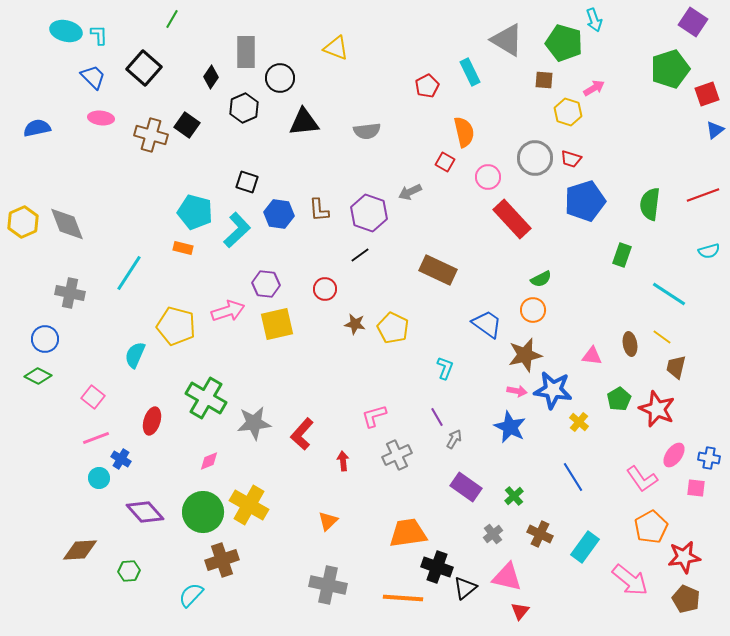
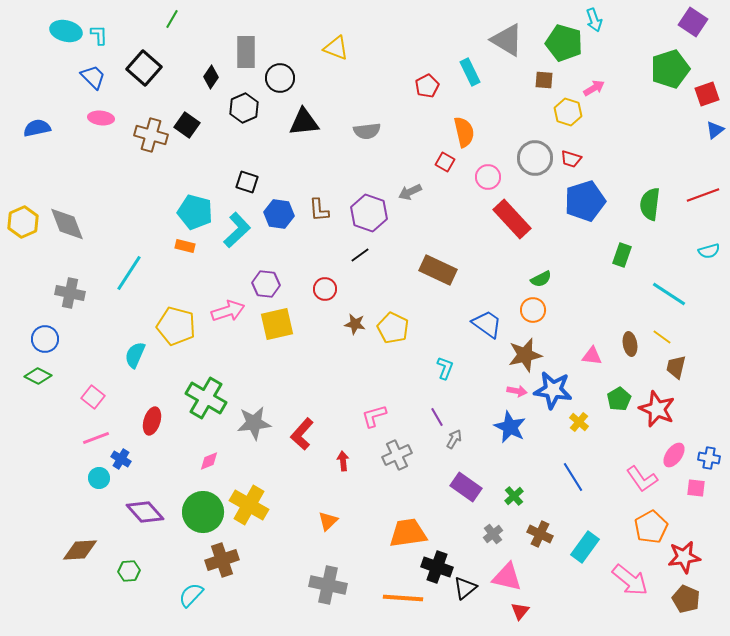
orange rectangle at (183, 248): moved 2 px right, 2 px up
